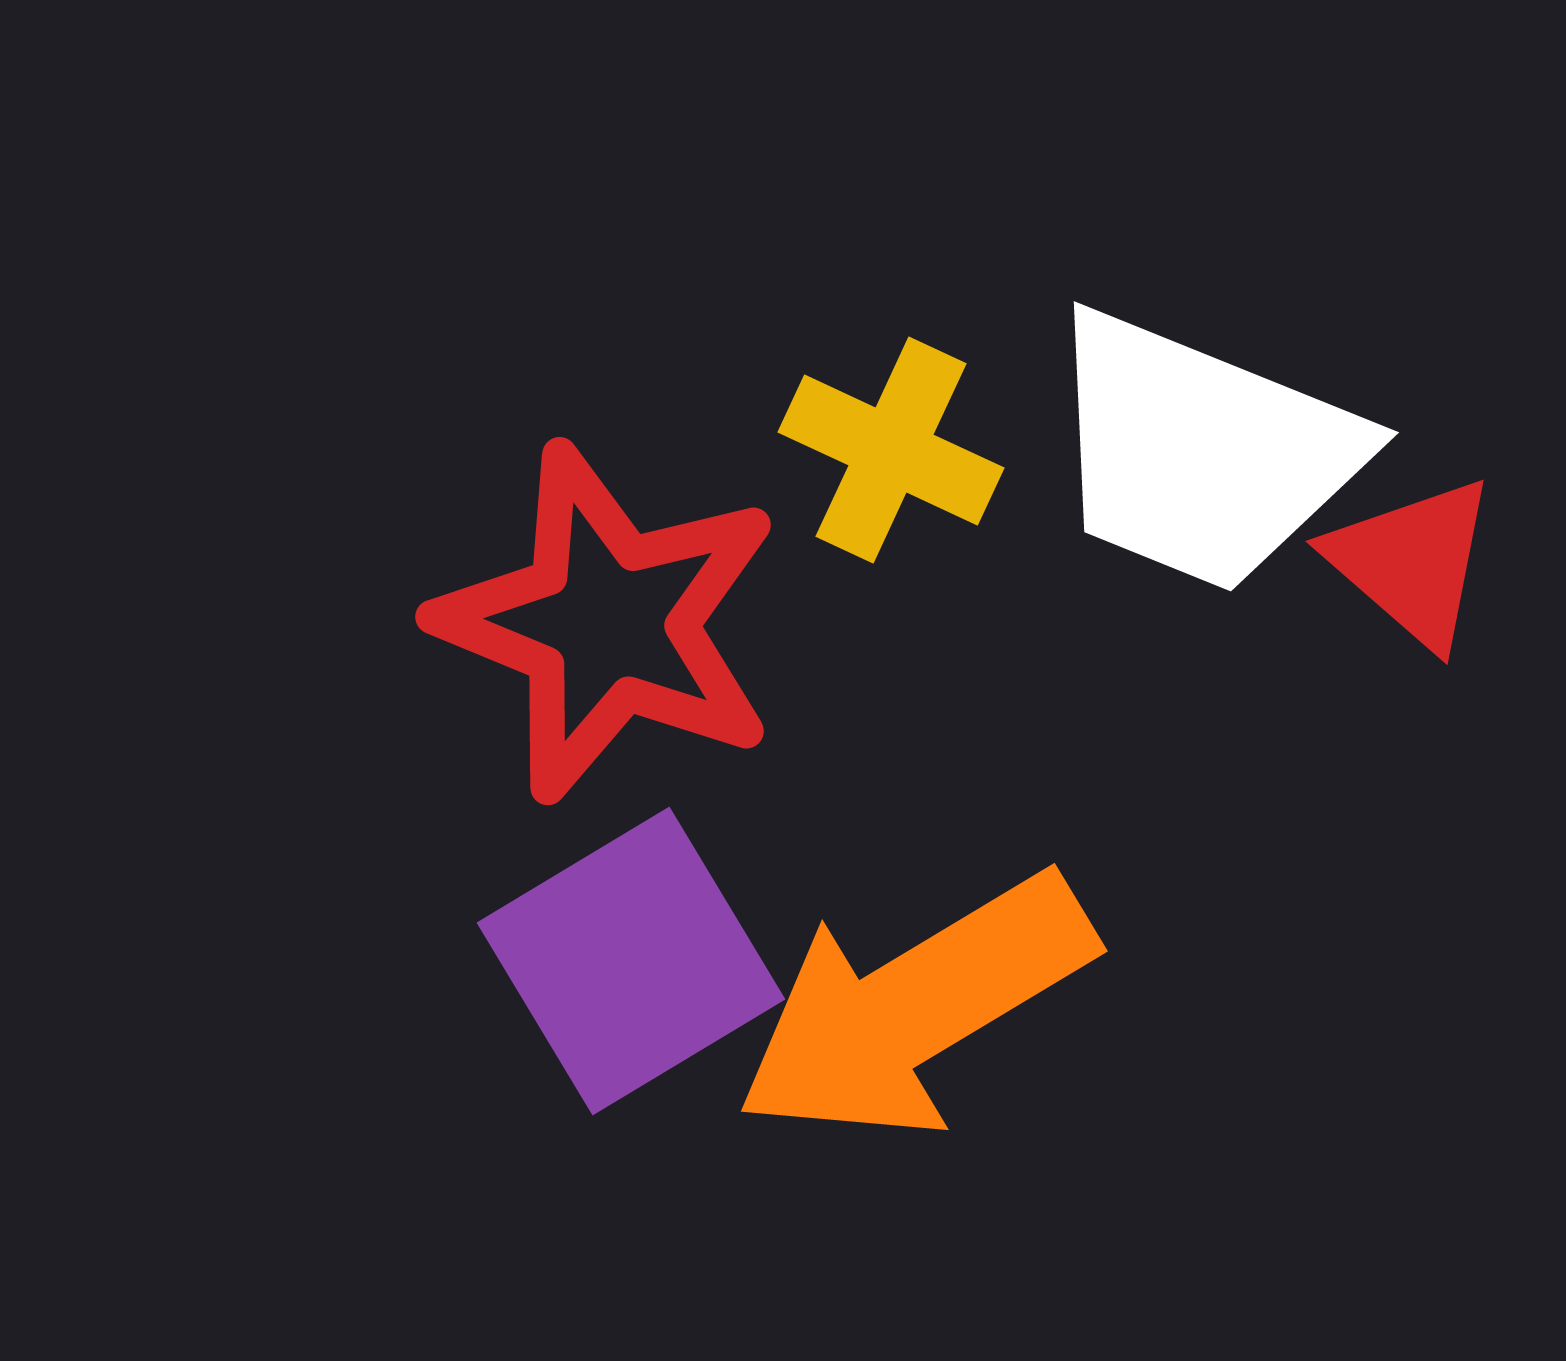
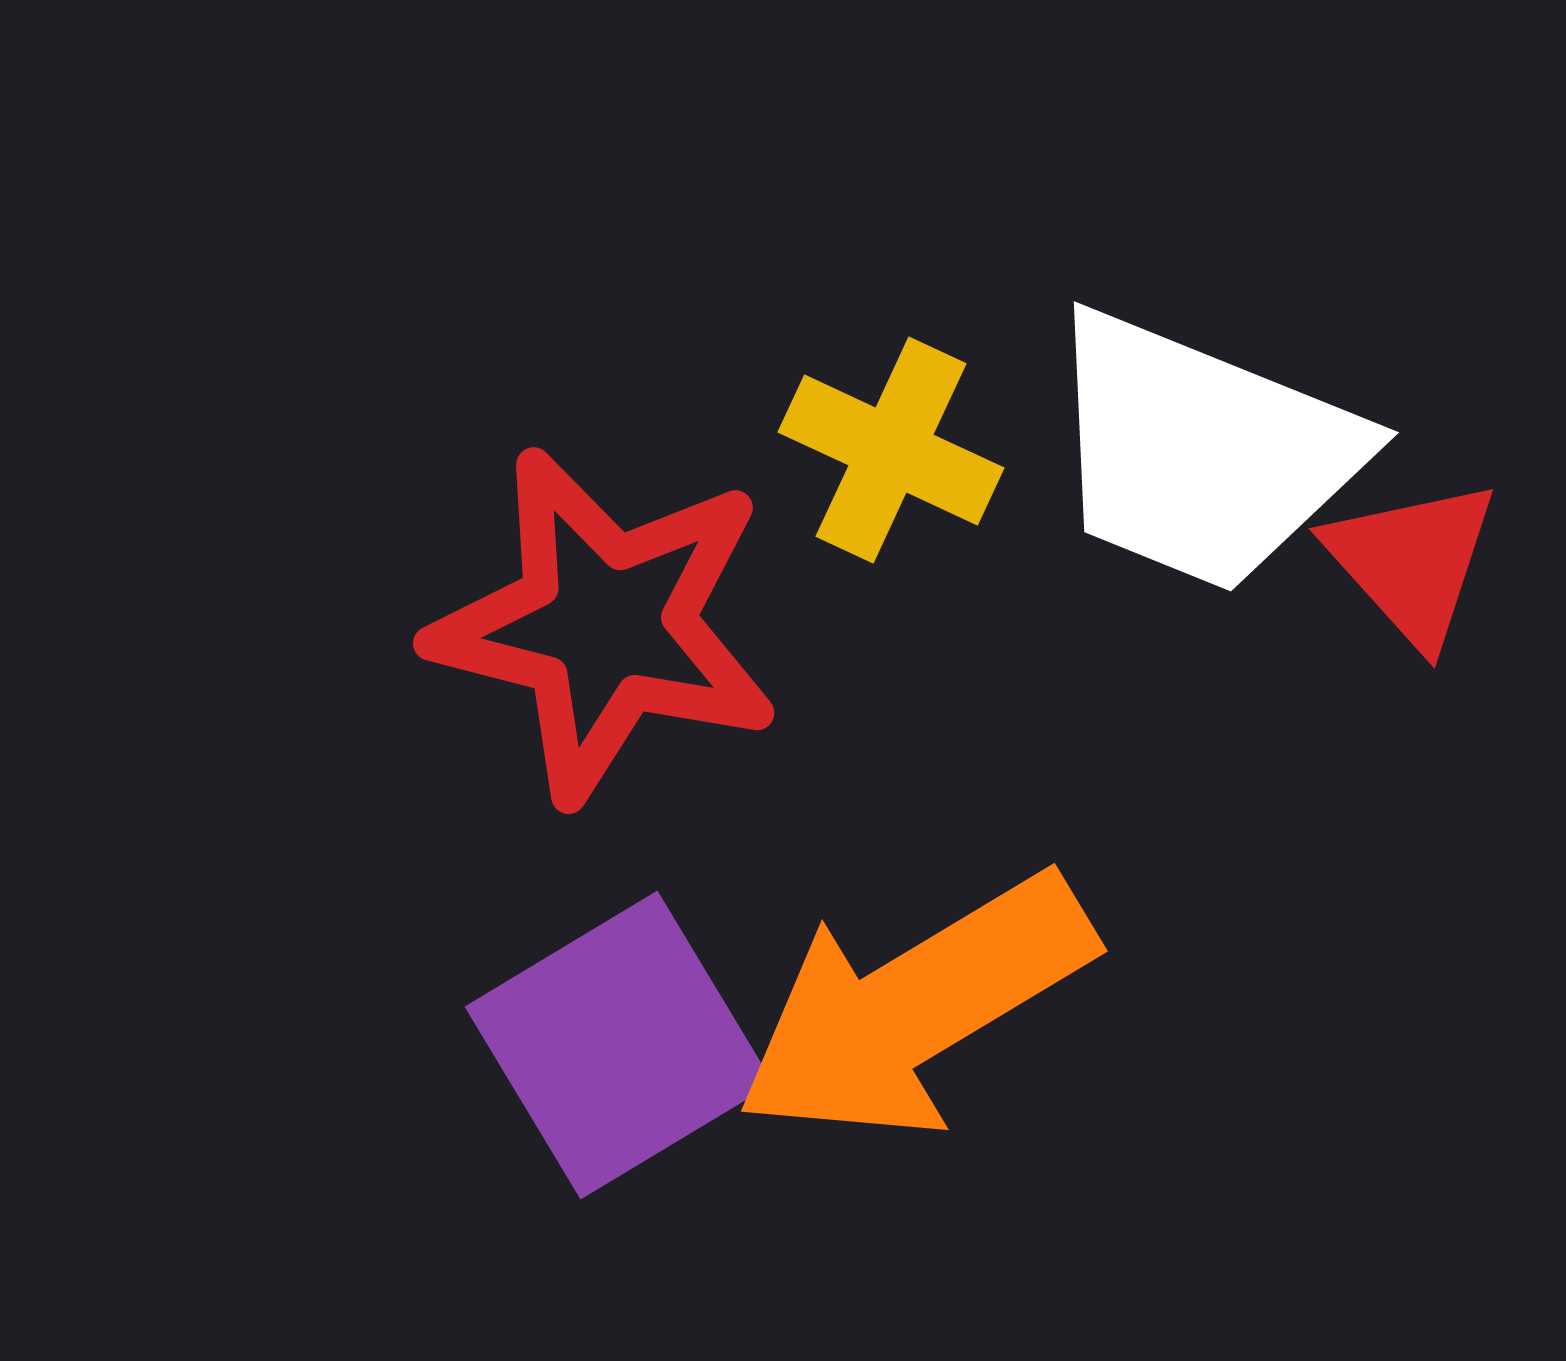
red triangle: rotated 7 degrees clockwise
red star: moved 3 px left, 2 px down; rotated 8 degrees counterclockwise
purple square: moved 12 px left, 84 px down
